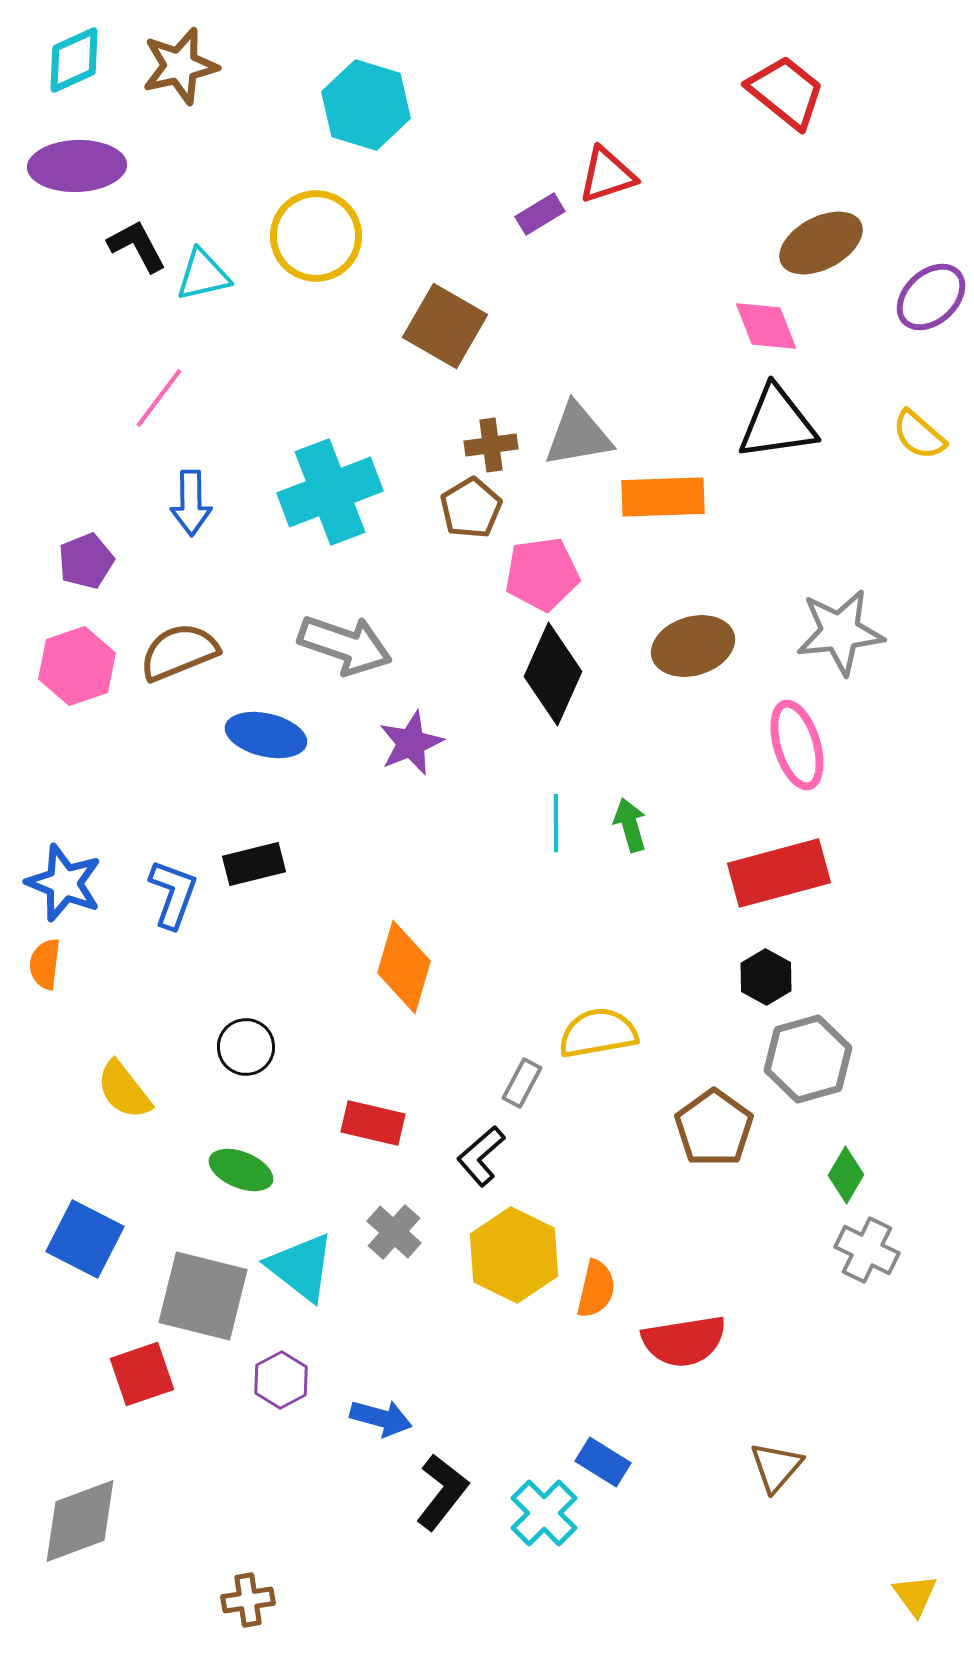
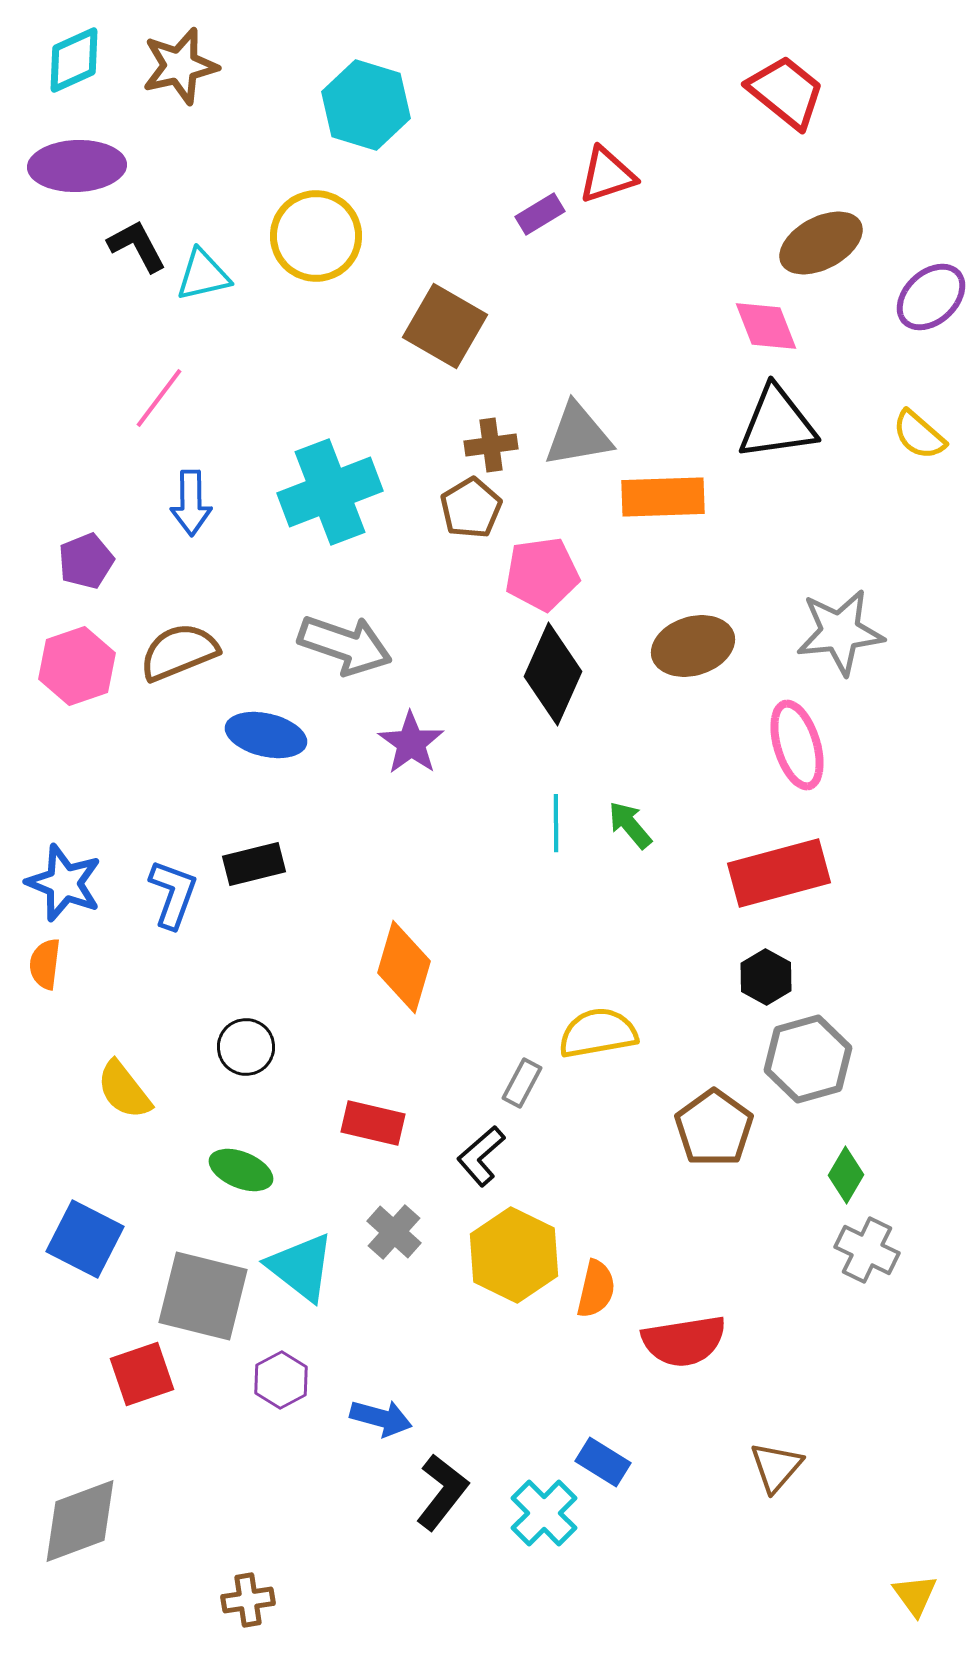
purple star at (411, 743): rotated 14 degrees counterclockwise
green arrow at (630, 825): rotated 24 degrees counterclockwise
